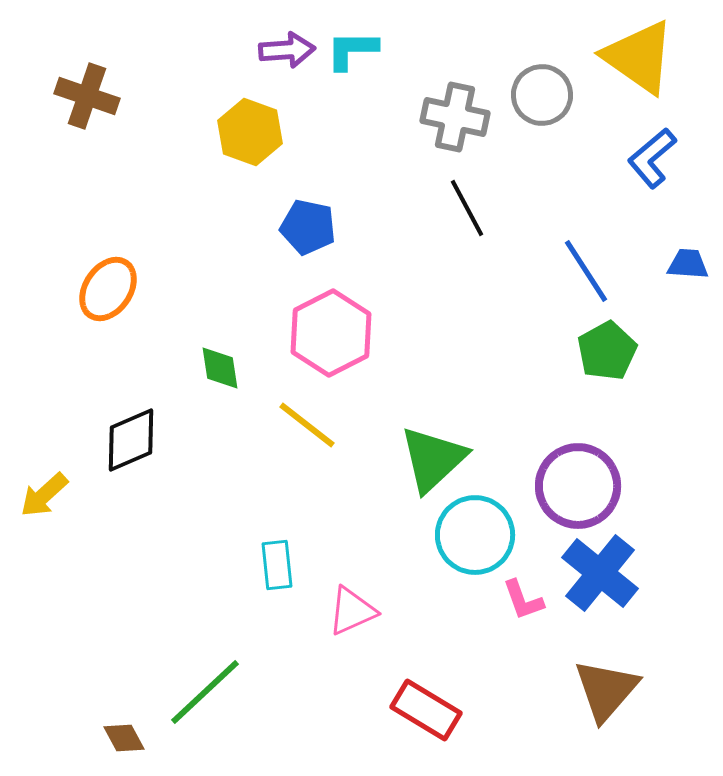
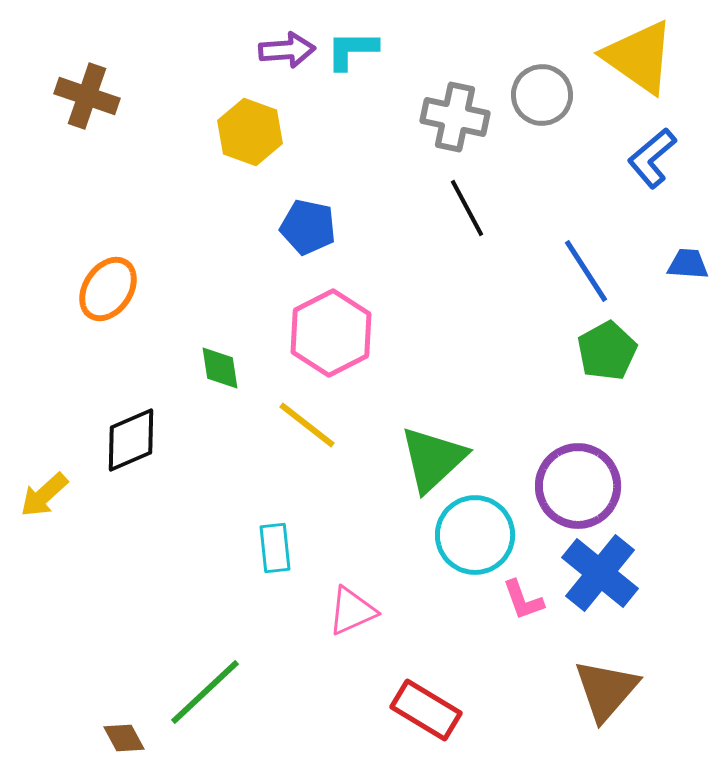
cyan rectangle: moved 2 px left, 17 px up
